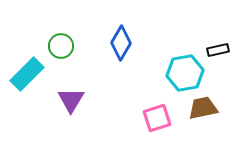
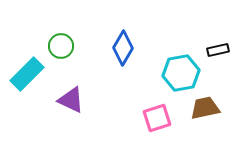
blue diamond: moved 2 px right, 5 px down
cyan hexagon: moved 4 px left
purple triangle: rotated 36 degrees counterclockwise
brown trapezoid: moved 2 px right
